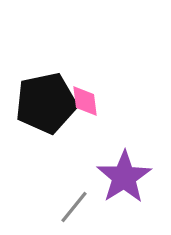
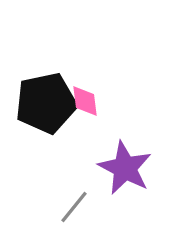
purple star: moved 1 px right, 9 px up; rotated 12 degrees counterclockwise
